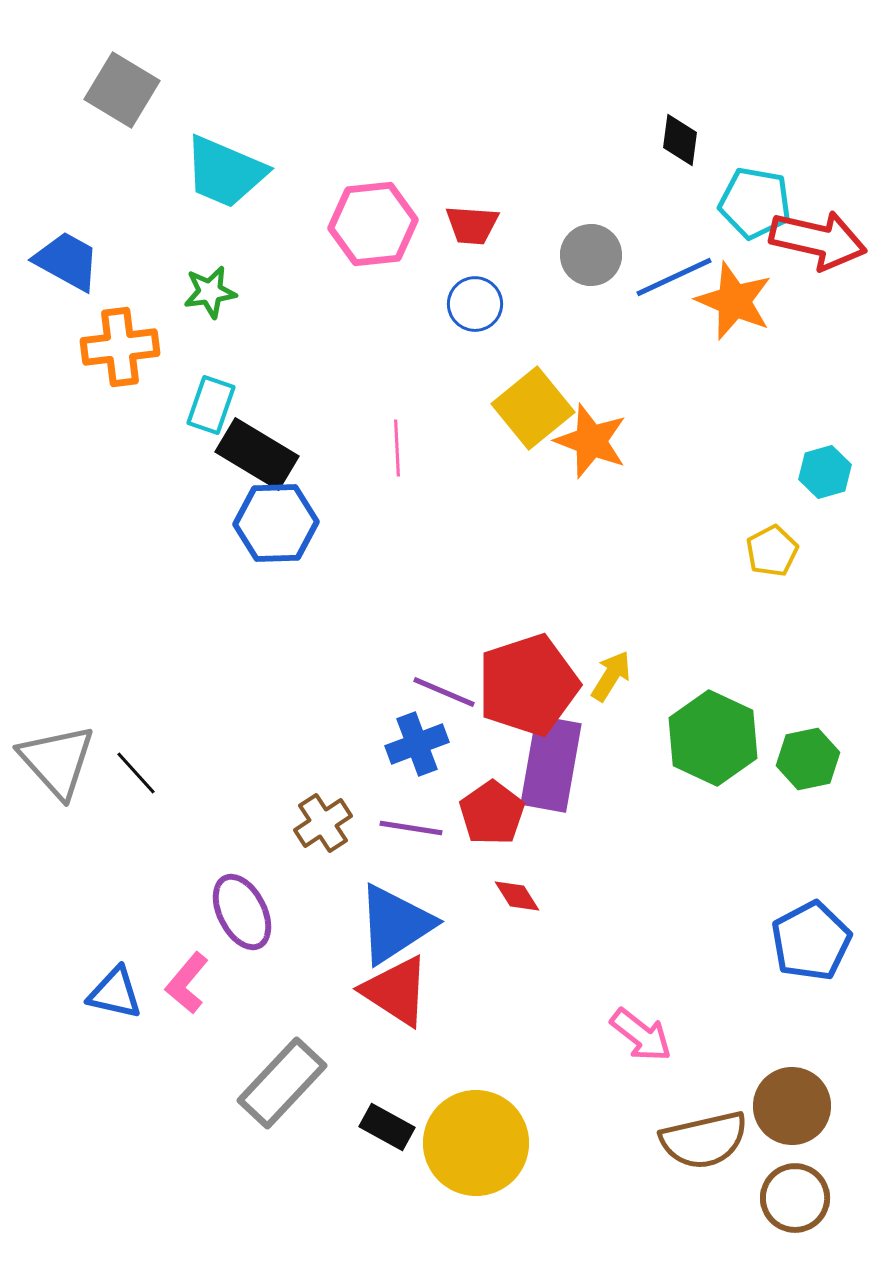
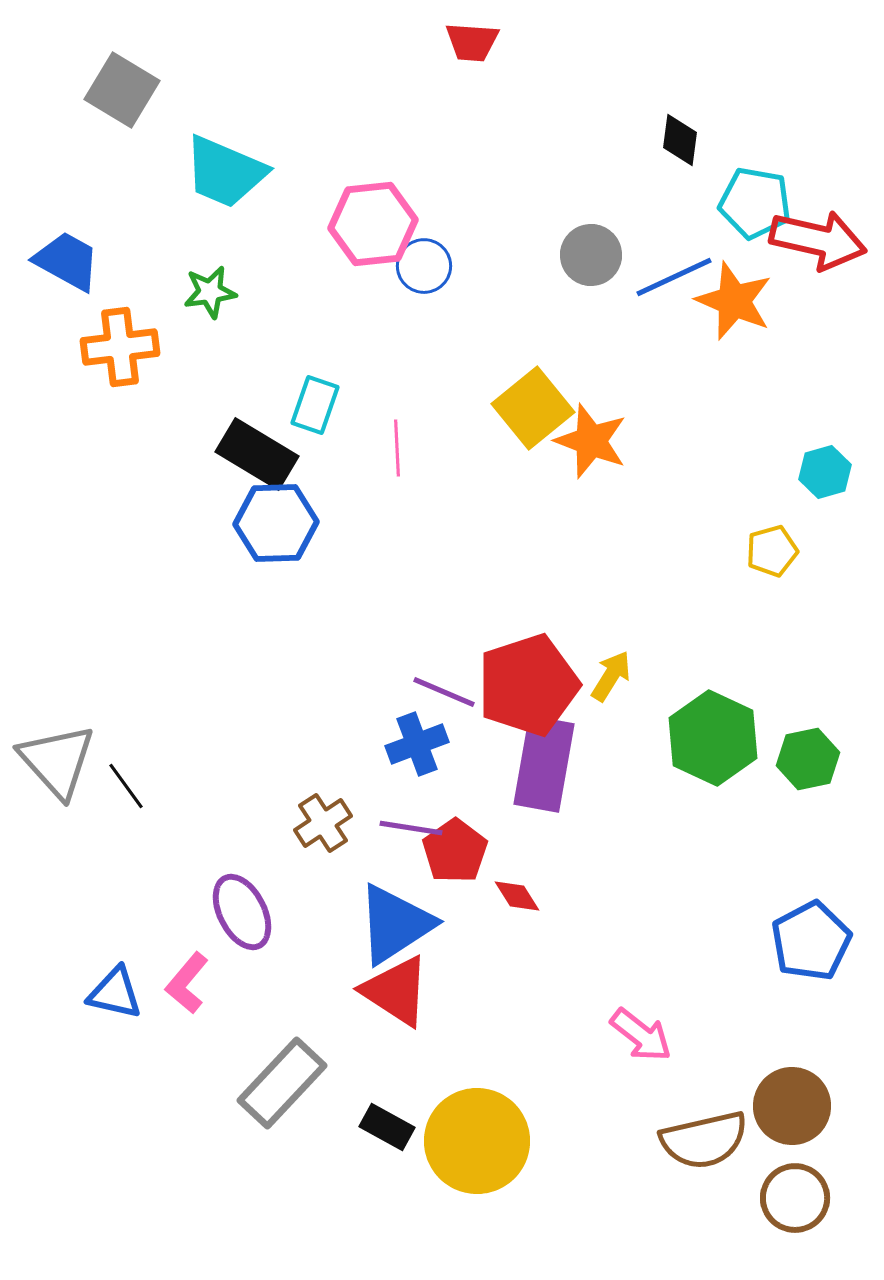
red trapezoid at (472, 225): moved 183 px up
blue circle at (475, 304): moved 51 px left, 38 px up
cyan rectangle at (211, 405): moved 104 px right
yellow pentagon at (772, 551): rotated 12 degrees clockwise
purple rectangle at (551, 764): moved 7 px left
black line at (136, 773): moved 10 px left, 13 px down; rotated 6 degrees clockwise
red pentagon at (492, 813): moved 37 px left, 38 px down
yellow circle at (476, 1143): moved 1 px right, 2 px up
